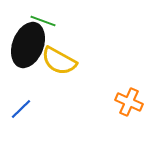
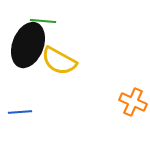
green line: rotated 15 degrees counterclockwise
orange cross: moved 4 px right
blue line: moved 1 px left, 3 px down; rotated 40 degrees clockwise
